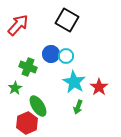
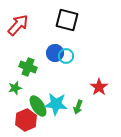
black square: rotated 15 degrees counterclockwise
blue circle: moved 4 px right, 1 px up
cyan star: moved 18 px left, 22 px down; rotated 25 degrees counterclockwise
green star: rotated 16 degrees clockwise
red hexagon: moved 1 px left, 3 px up
